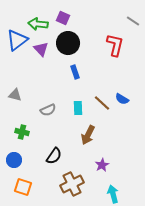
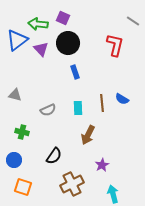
brown line: rotated 42 degrees clockwise
